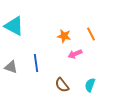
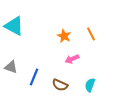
orange star: rotated 16 degrees clockwise
pink arrow: moved 3 px left, 5 px down
blue line: moved 2 px left, 14 px down; rotated 30 degrees clockwise
brown semicircle: moved 2 px left; rotated 28 degrees counterclockwise
